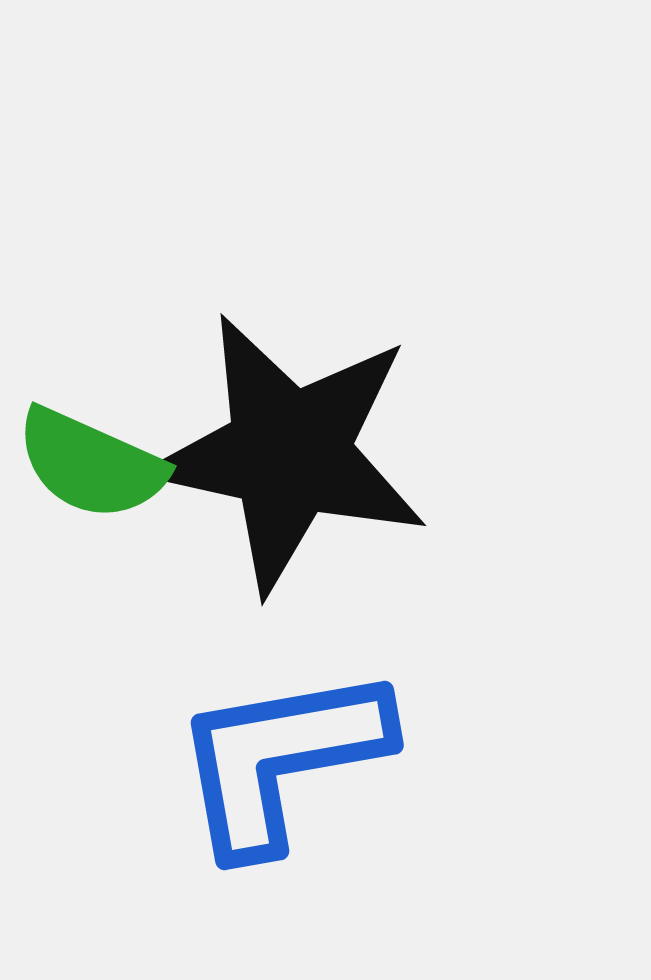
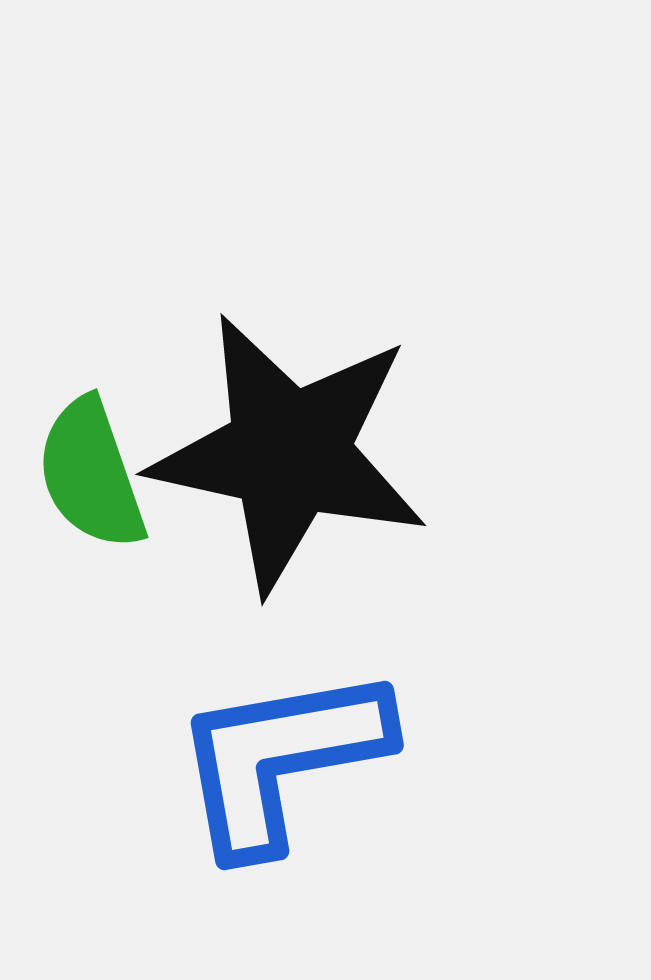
green semicircle: moved 10 px down; rotated 47 degrees clockwise
